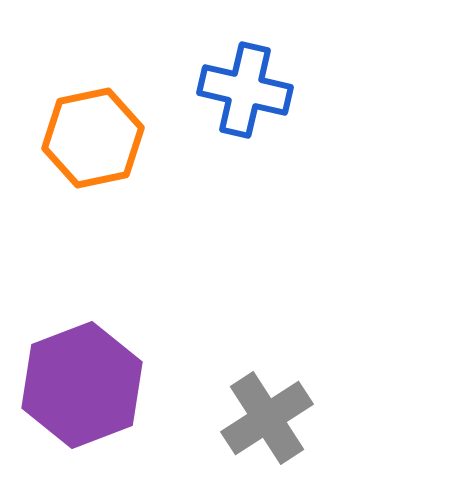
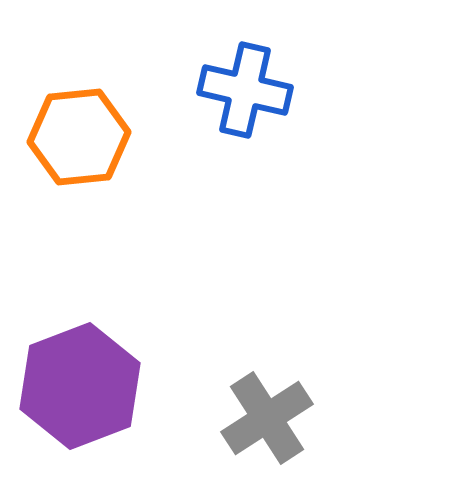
orange hexagon: moved 14 px left, 1 px up; rotated 6 degrees clockwise
purple hexagon: moved 2 px left, 1 px down
